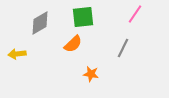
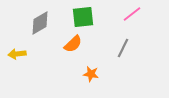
pink line: moved 3 px left; rotated 18 degrees clockwise
